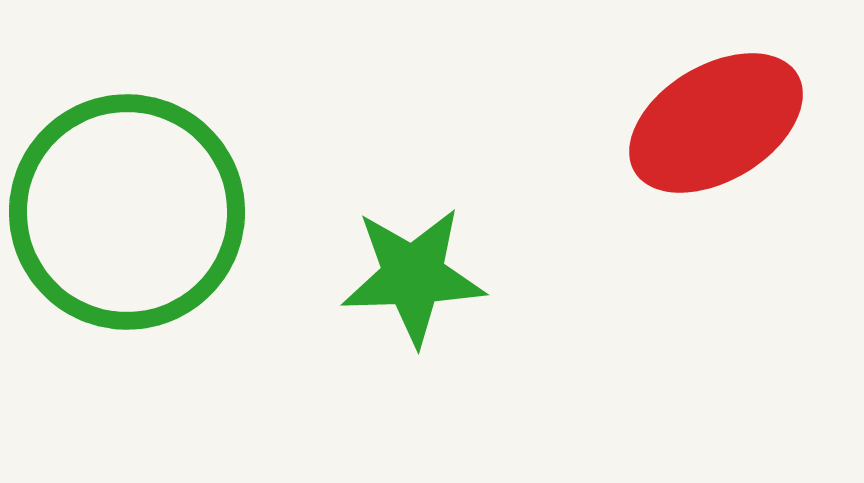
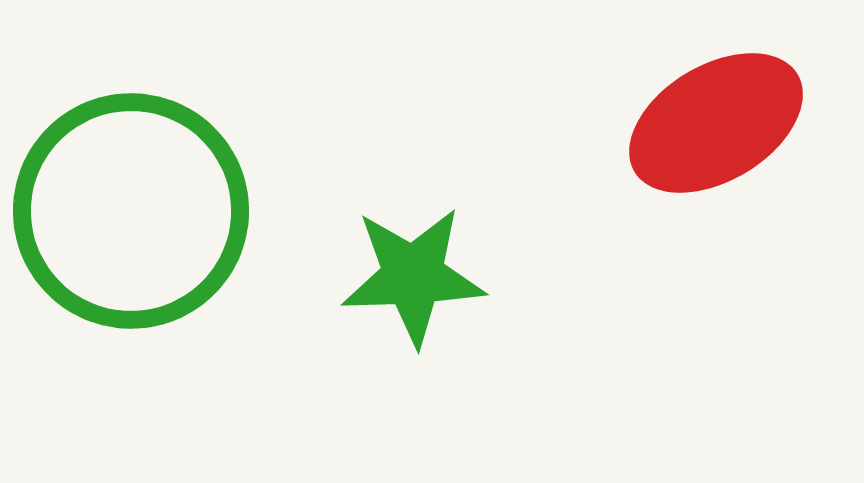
green circle: moved 4 px right, 1 px up
